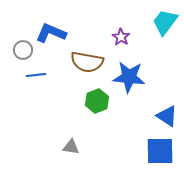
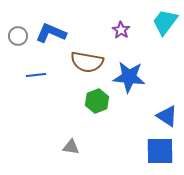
purple star: moved 7 px up
gray circle: moved 5 px left, 14 px up
